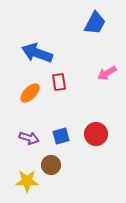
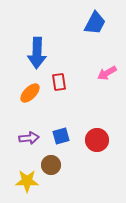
blue arrow: rotated 108 degrees counterclockwise
red circle: moved 1 px right, 6 px down
purple arrow: rotated 24 degrees counterclockwise
